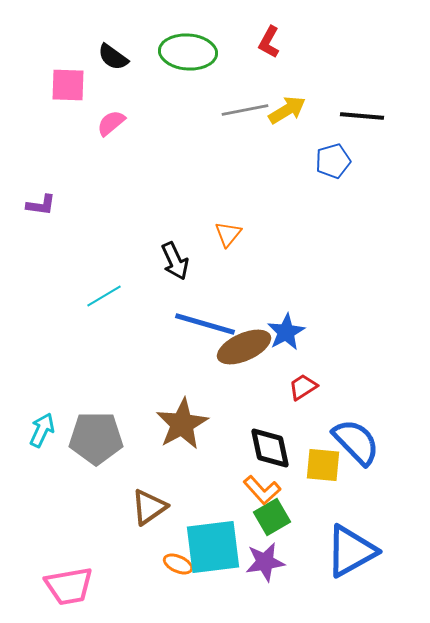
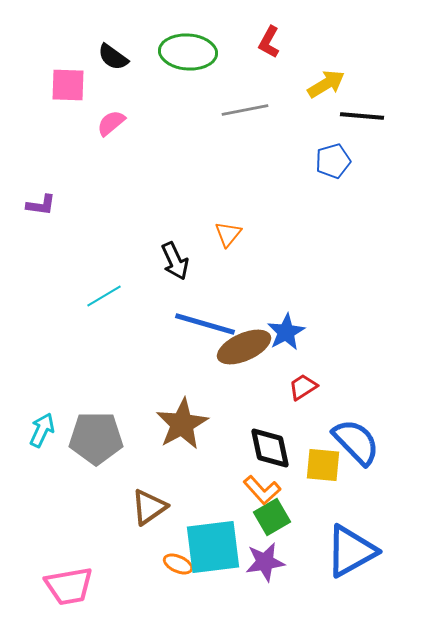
yellow arrow: moved 39 px right, 26 px up
